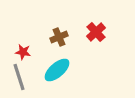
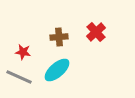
brown cross: rotated 18 degrees clockwise
gray line: rotated 48 degrees counterclockwise
